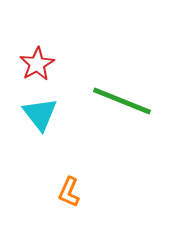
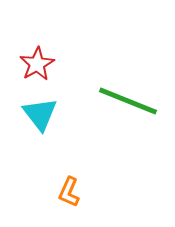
green line: moved 6 px right
